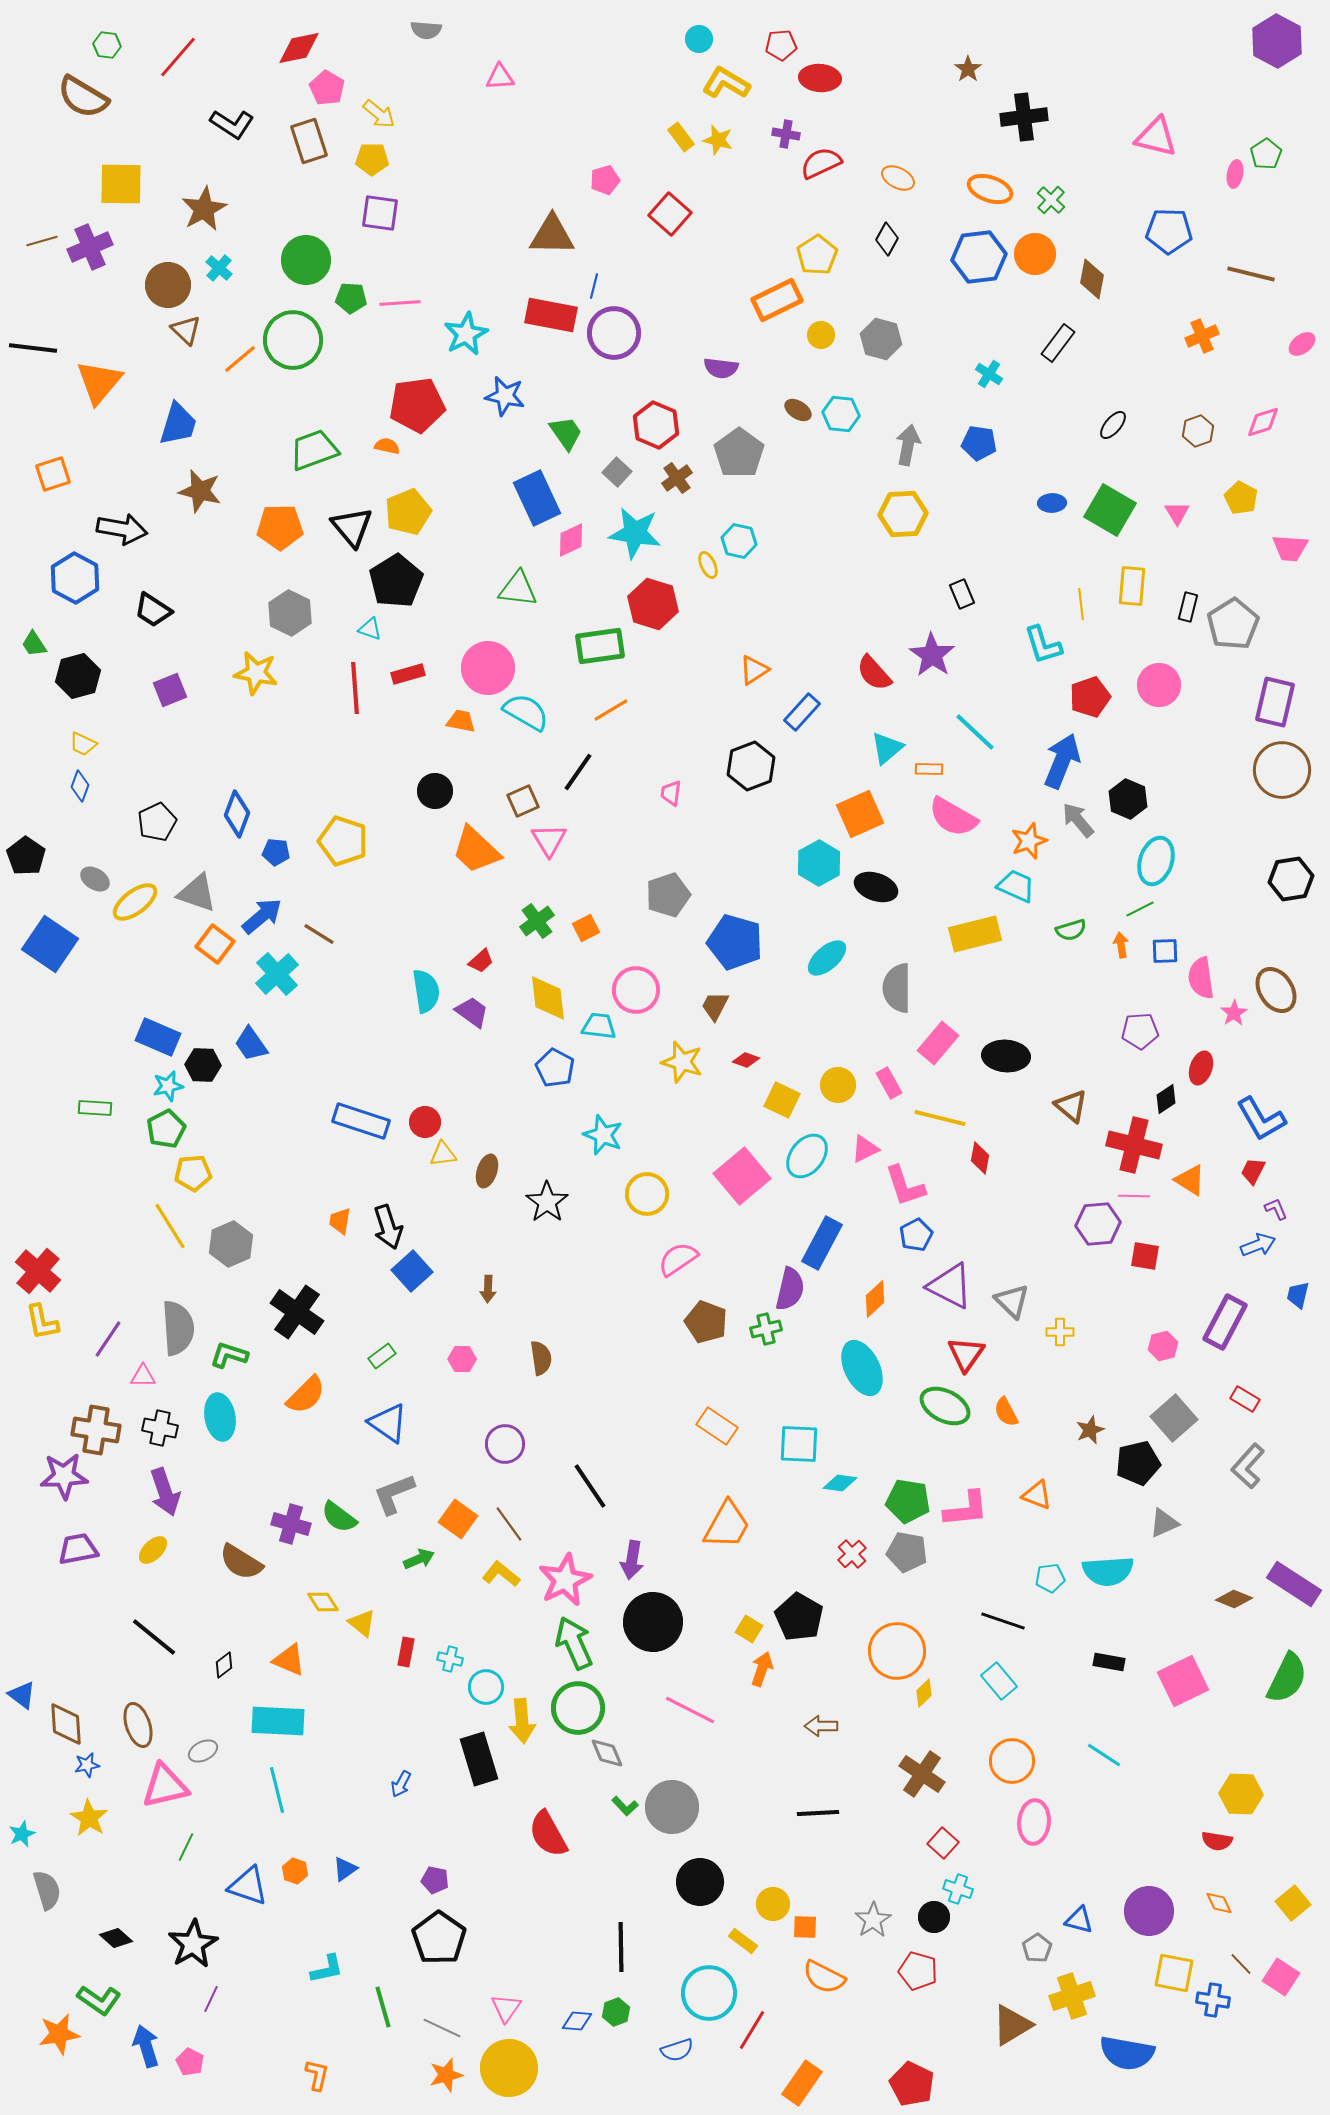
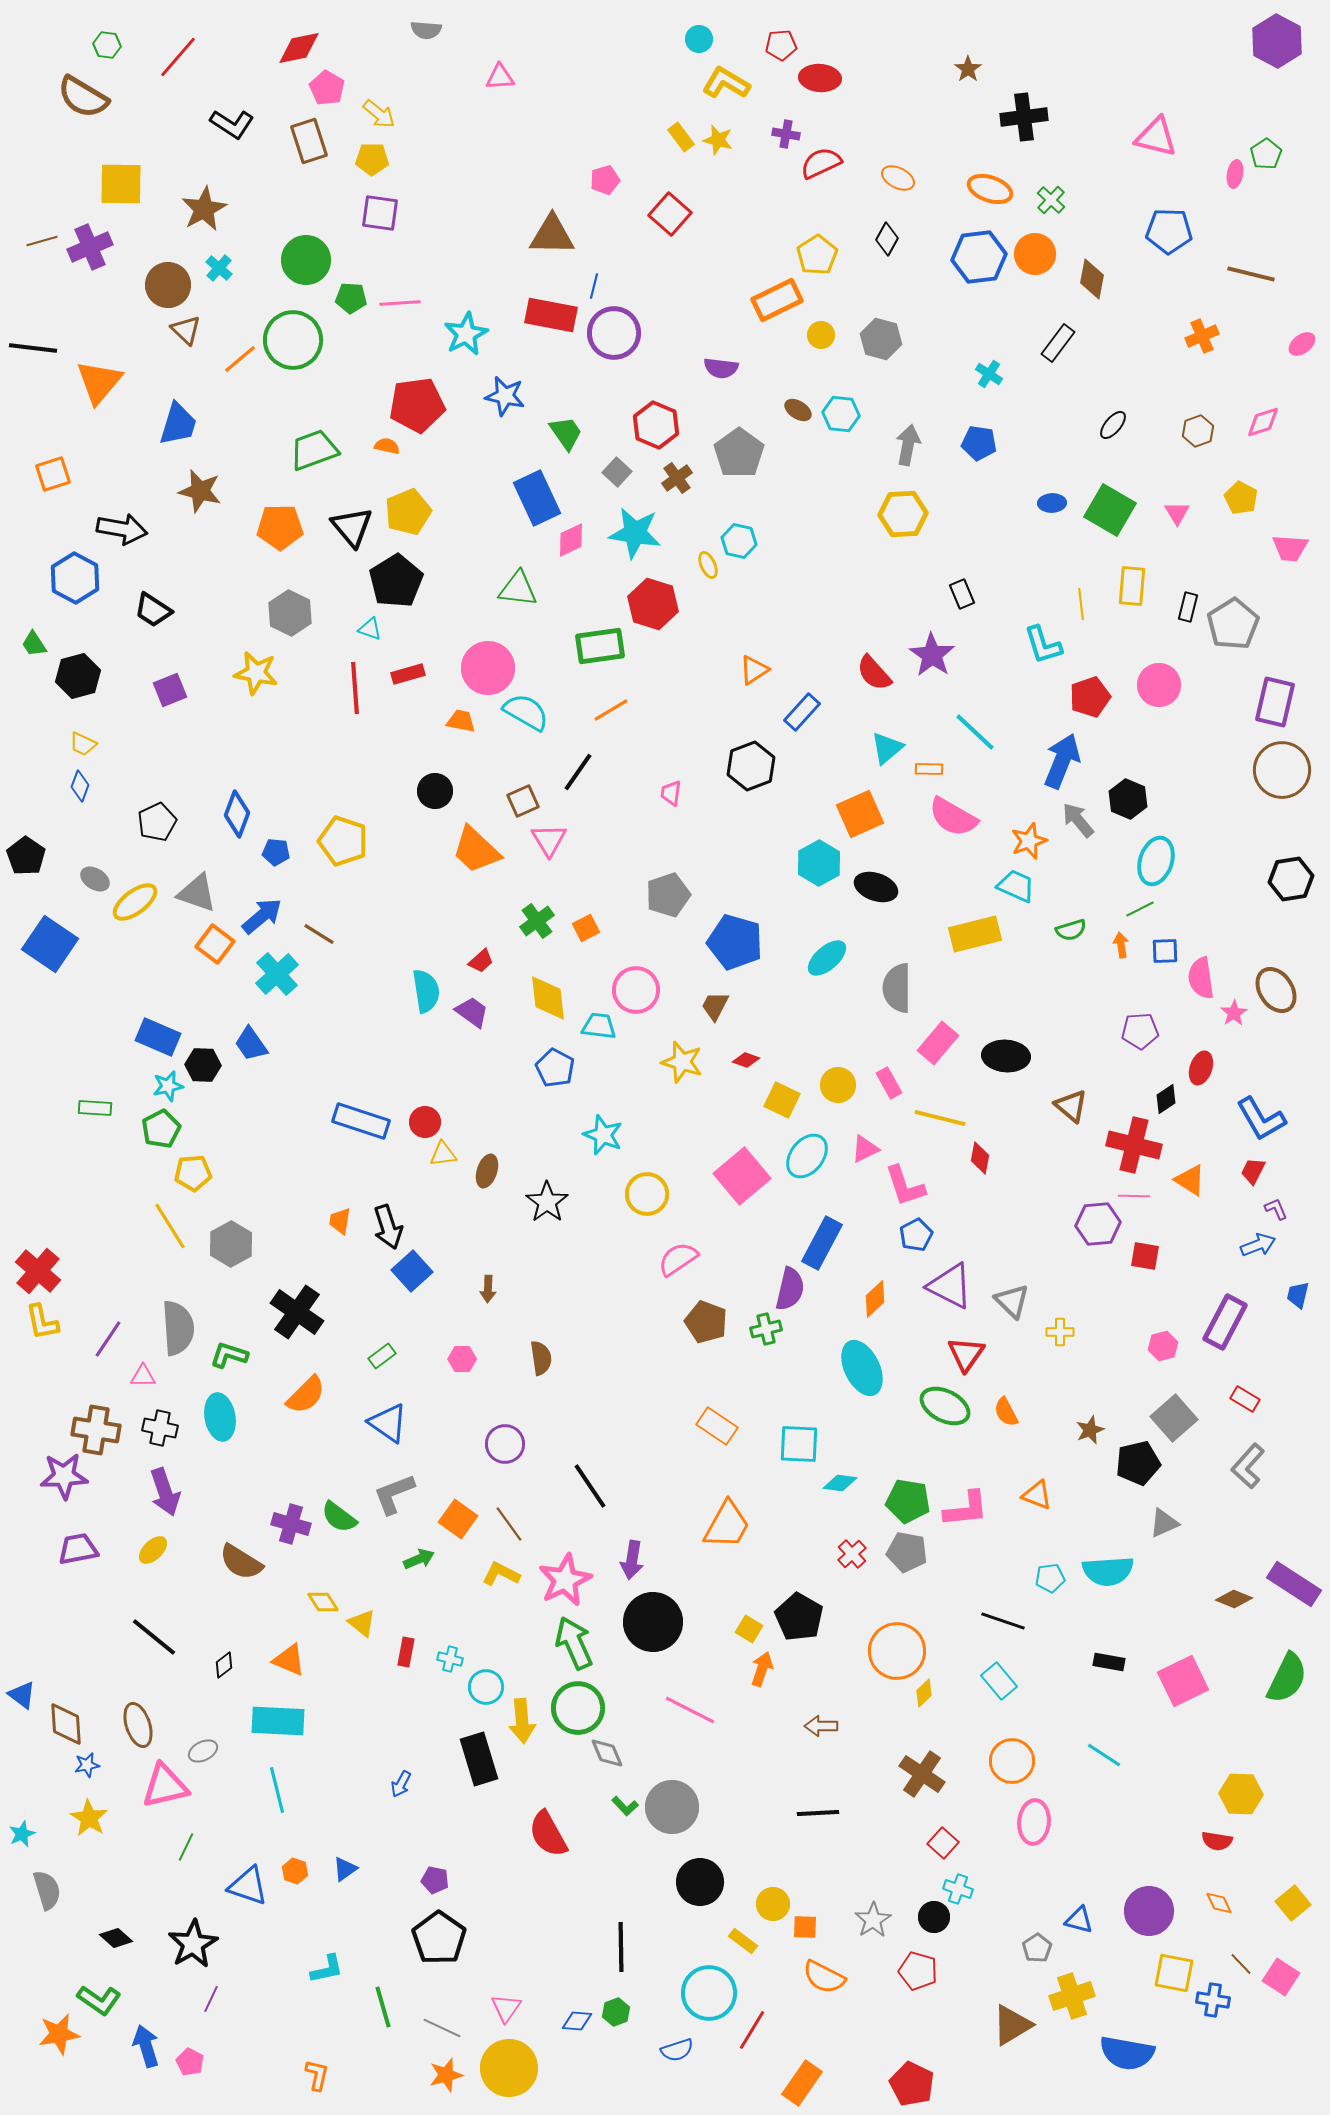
green pentagon at (166, 1129): moved 5 px left
gray hexagon at (231, 1244): rotated 6 degrees counterclockwise
yellow L-shape at (501, 1574): rotated 12 degrees counterclockwise
